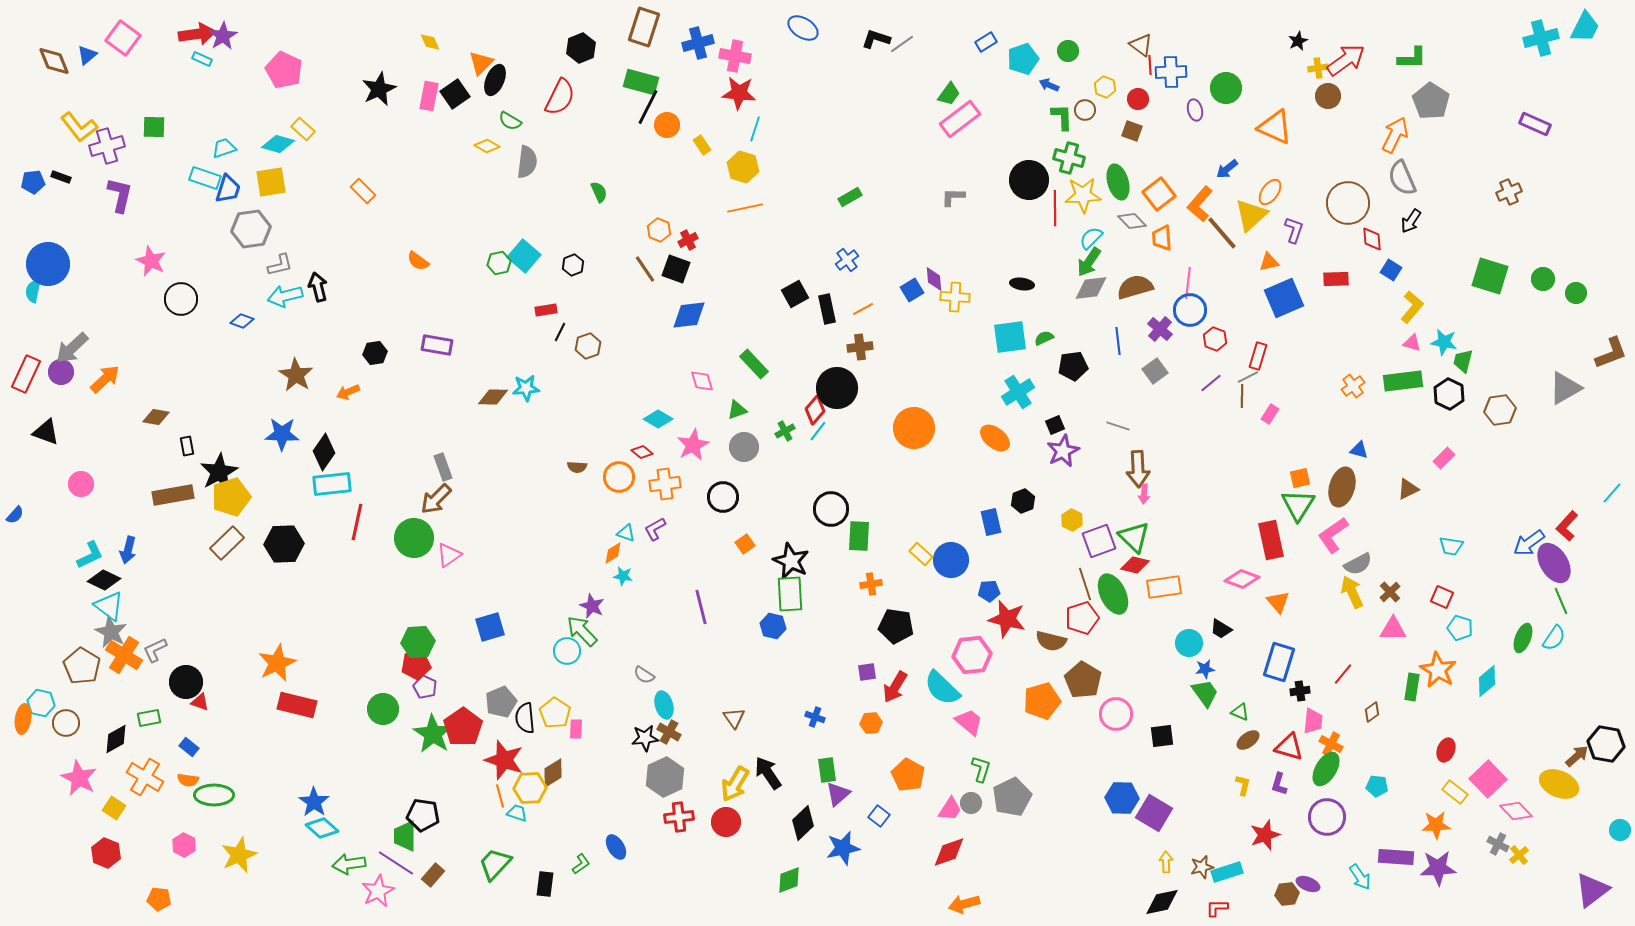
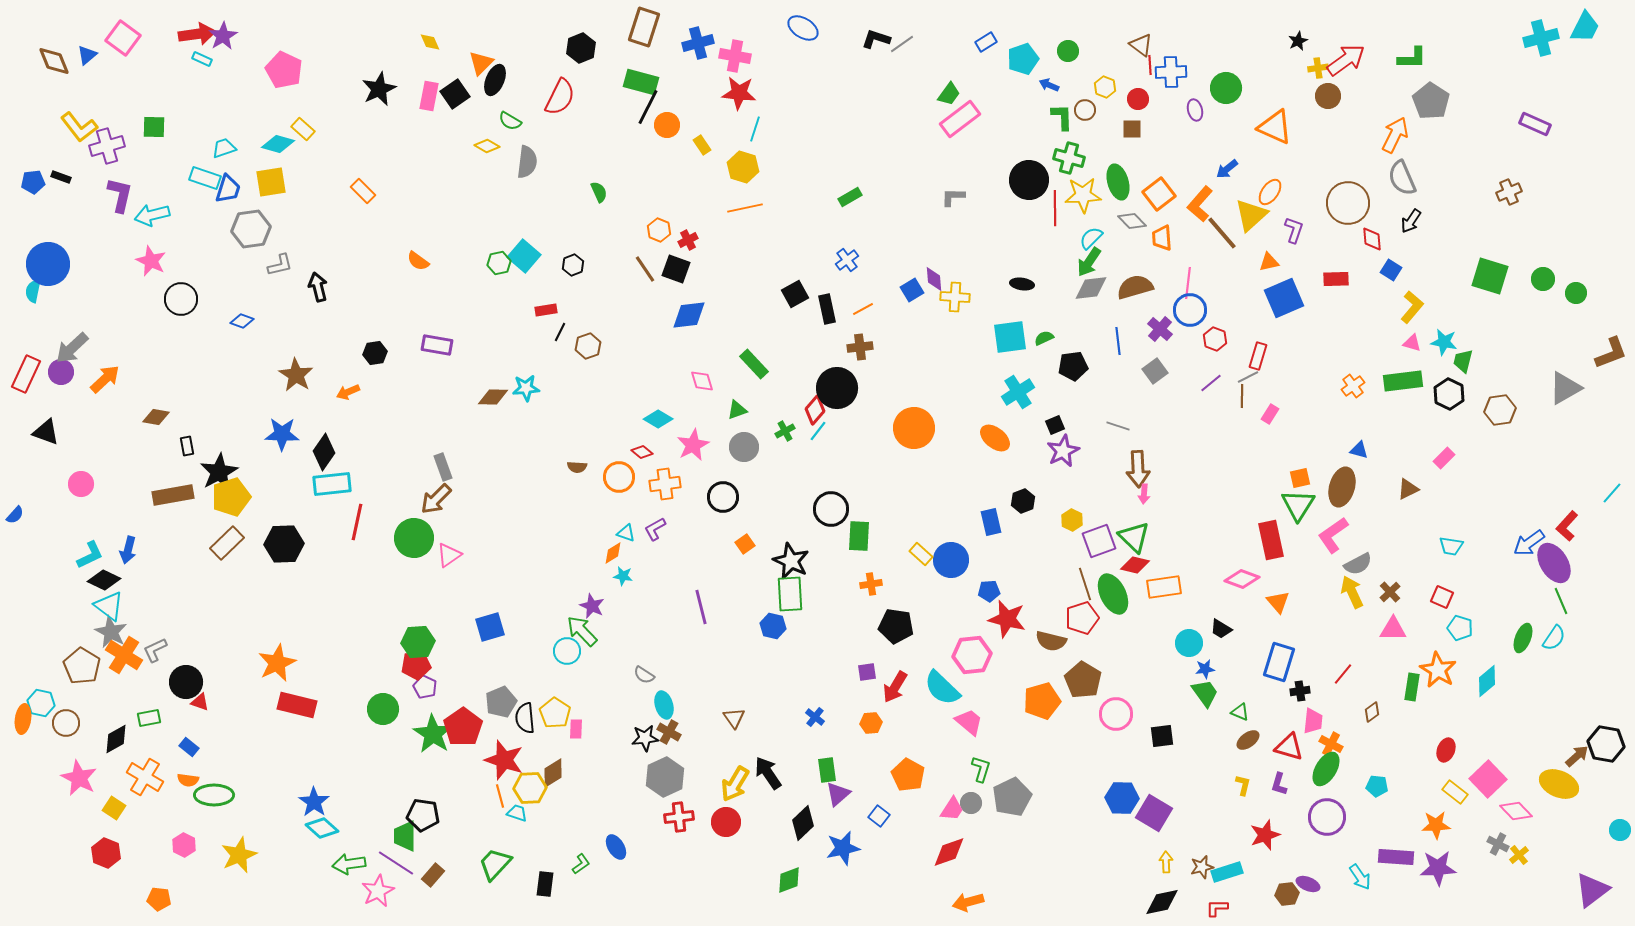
brown square at (1132, 131): moved 2 px up; rotated 20 degrees counterclockwise
cyan arrow at (285, 296): moved 133 px left, 81 px up
blue cross at (815, 717): rotated 18 degrees clockwise
pink trapezoid at (950, 809): moved 2 px right
orange arrow at (964, 904): moved 4 px right, 2 px up
